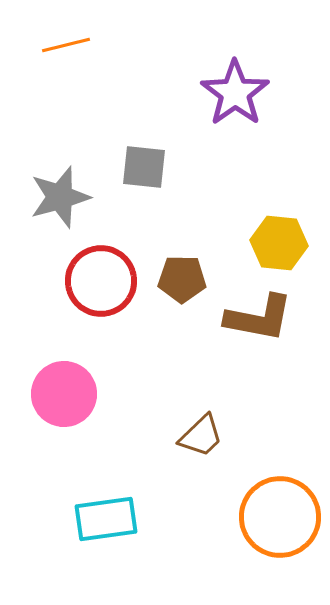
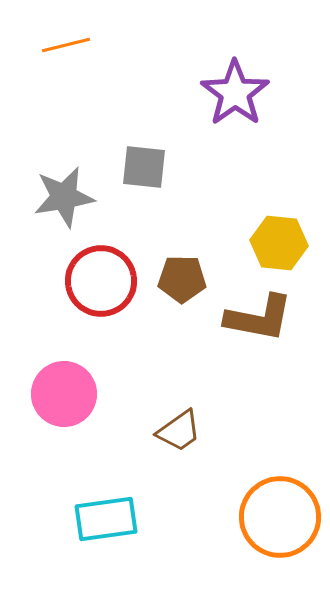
gray star: moved 4 px right; rotated 6 degrees clockwise
brown trapezoid: moved 22 px left, 5 px up; rotated 9 degrees clockwise
